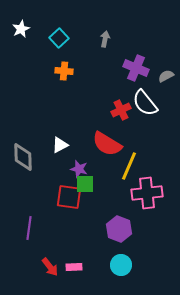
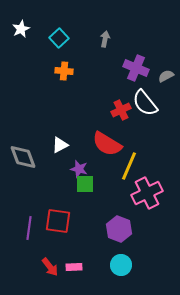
gray diamond: rotated 20 degrees counterclockwise
pink cross: rotated 20 degrees counterclockwise
red square: moved 11 px left, 24 px down
